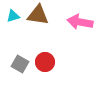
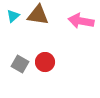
cyan triangle: rotated 24 degrees counterclockwise
pink arrow: moved 1 px right, 1 px up
